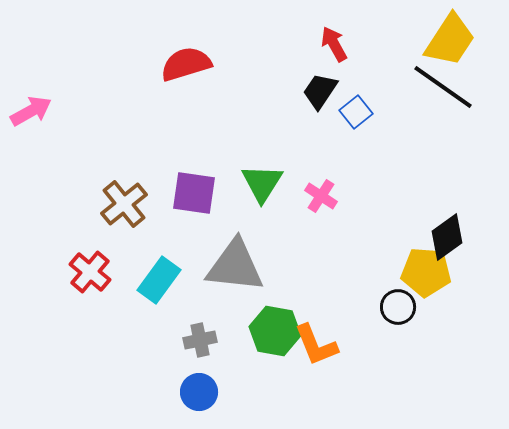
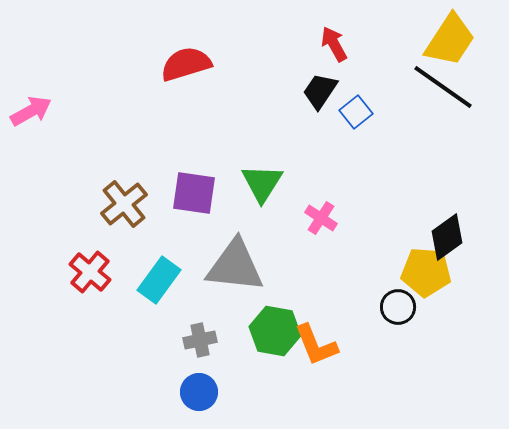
pink cross: moved 22 px down
